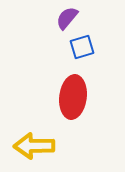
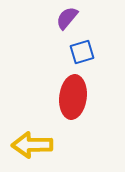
blue square: moved 5 px down
yellow arrow: moved 2 px left, 1 px up
